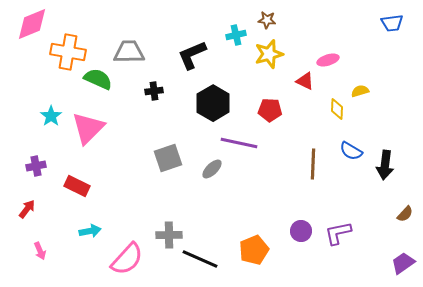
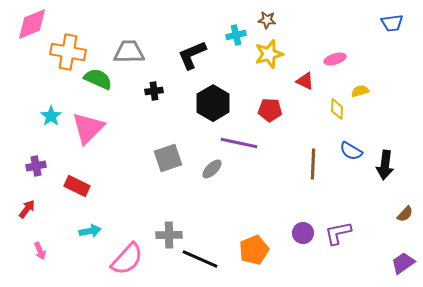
pink ellipse: moved 7 px right, 1 px up
purple circle: moved 2 px right, 2 px down
